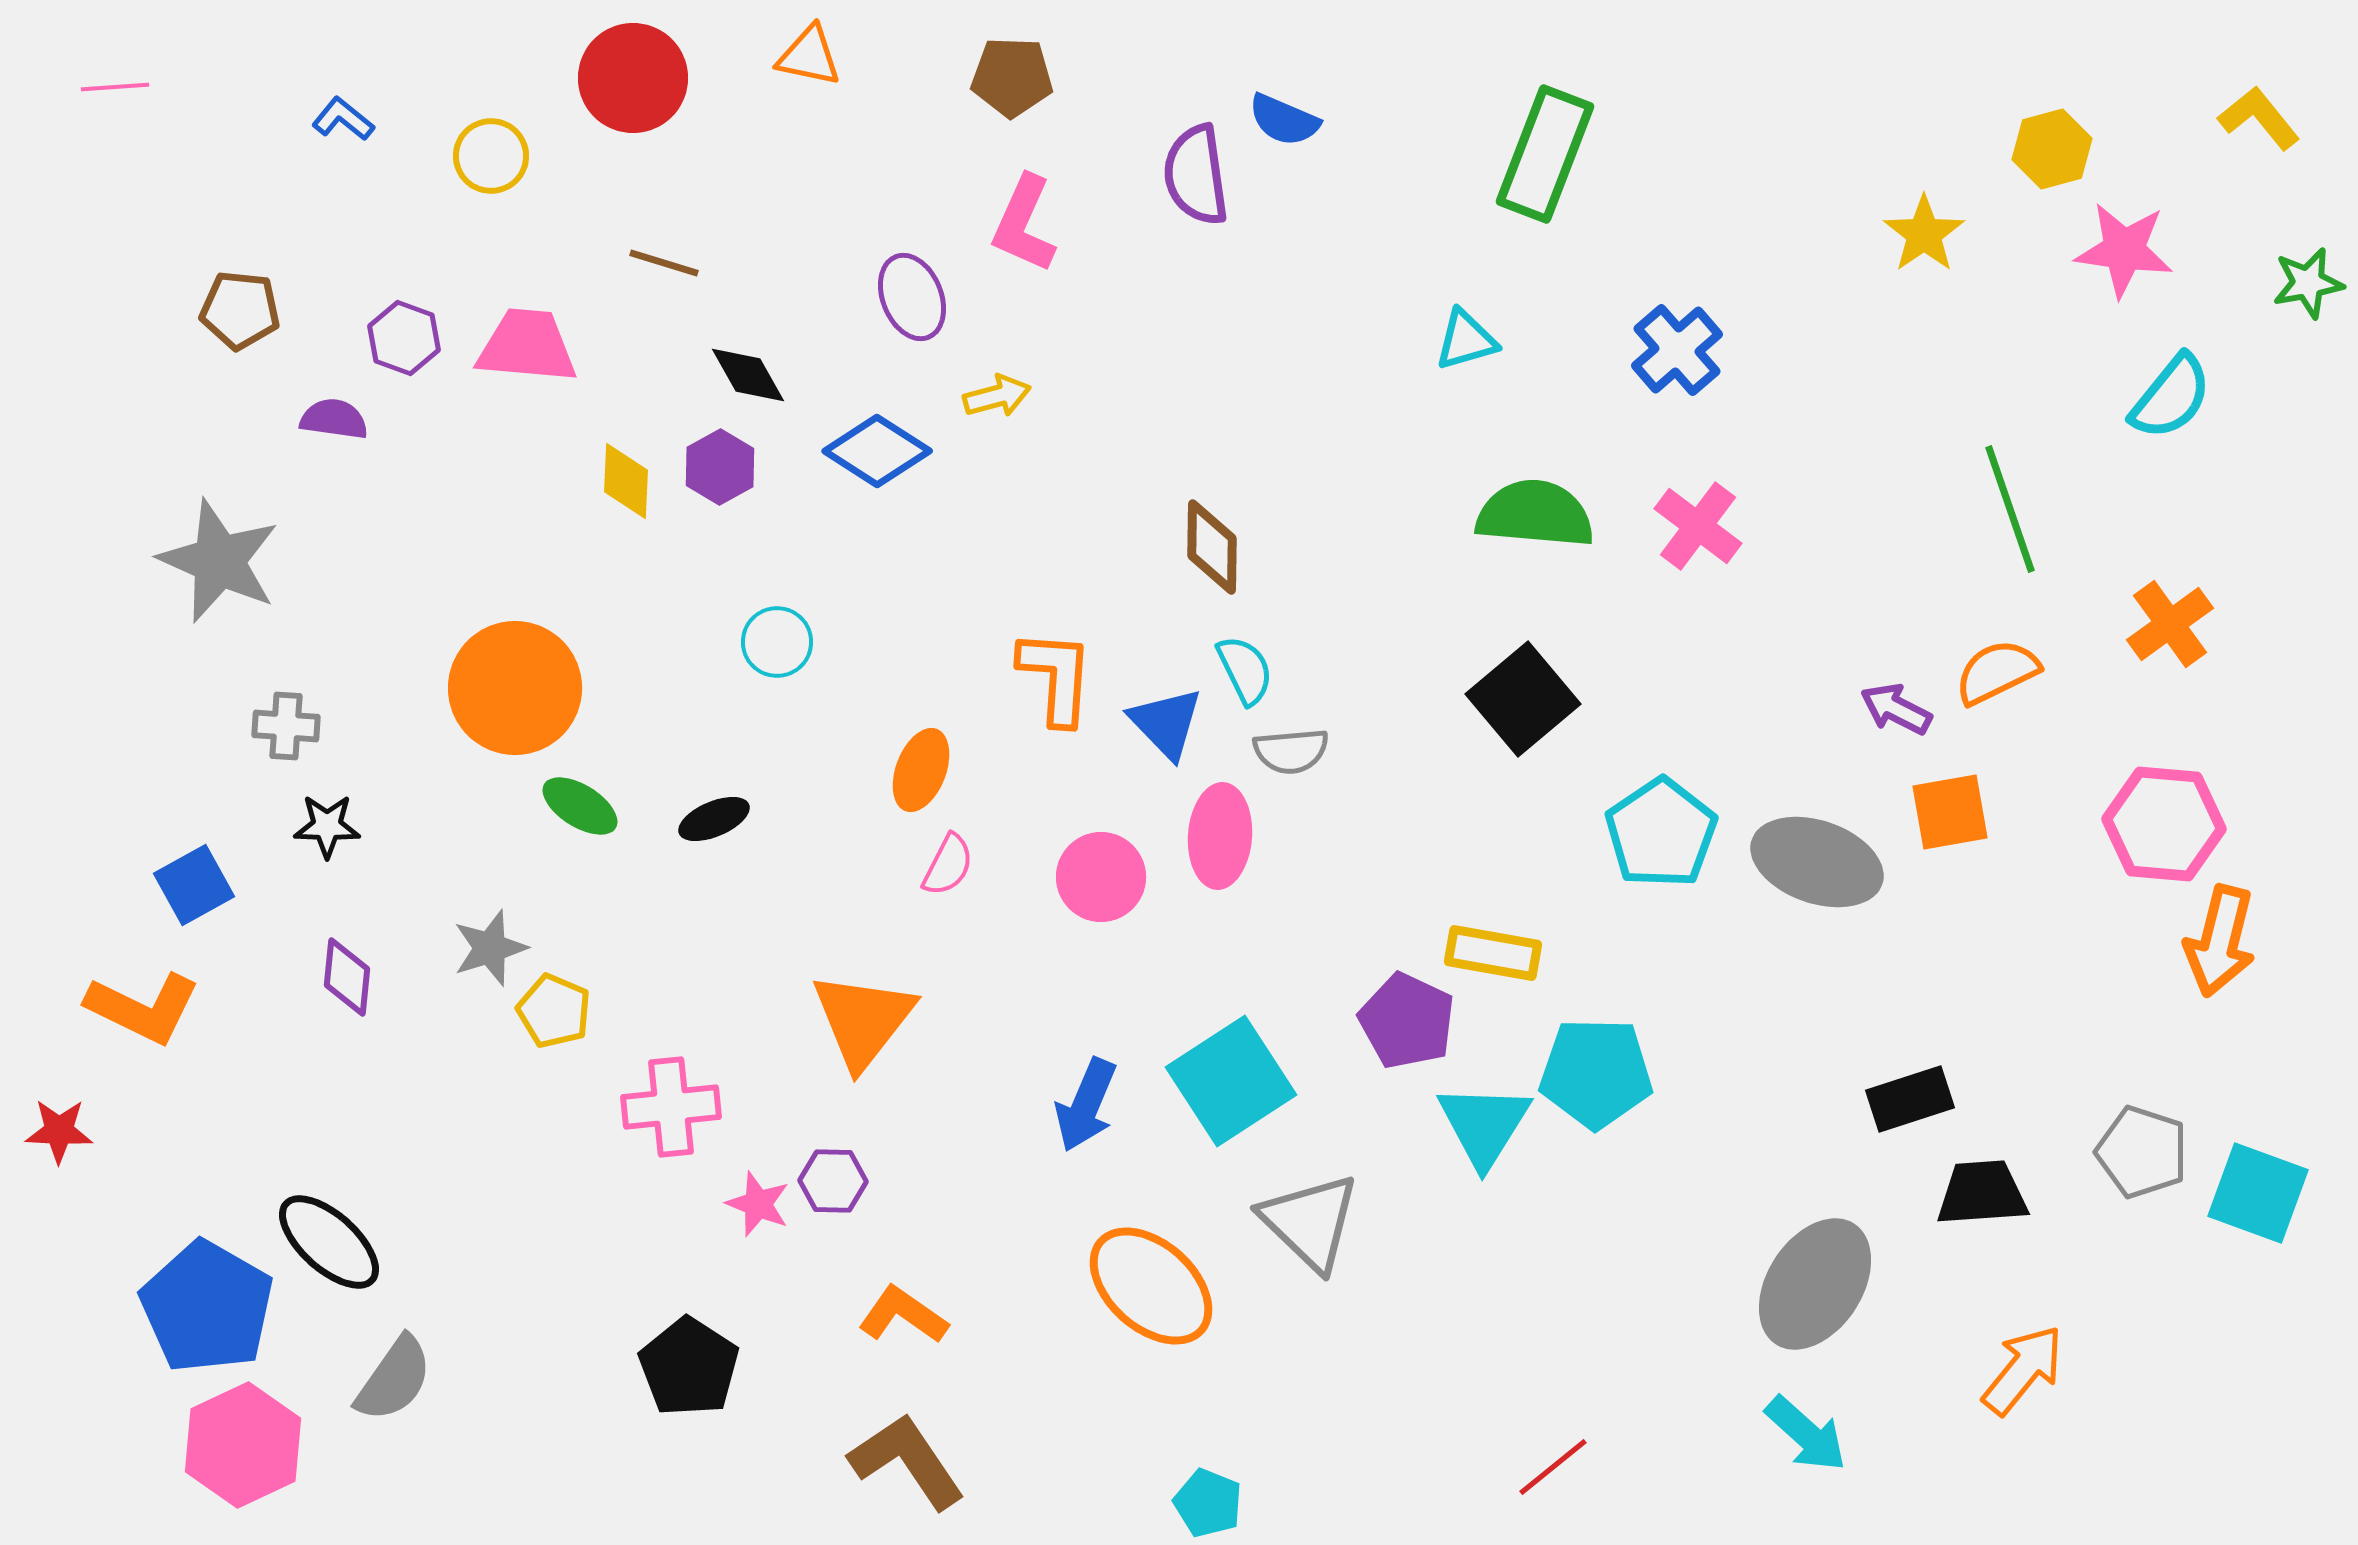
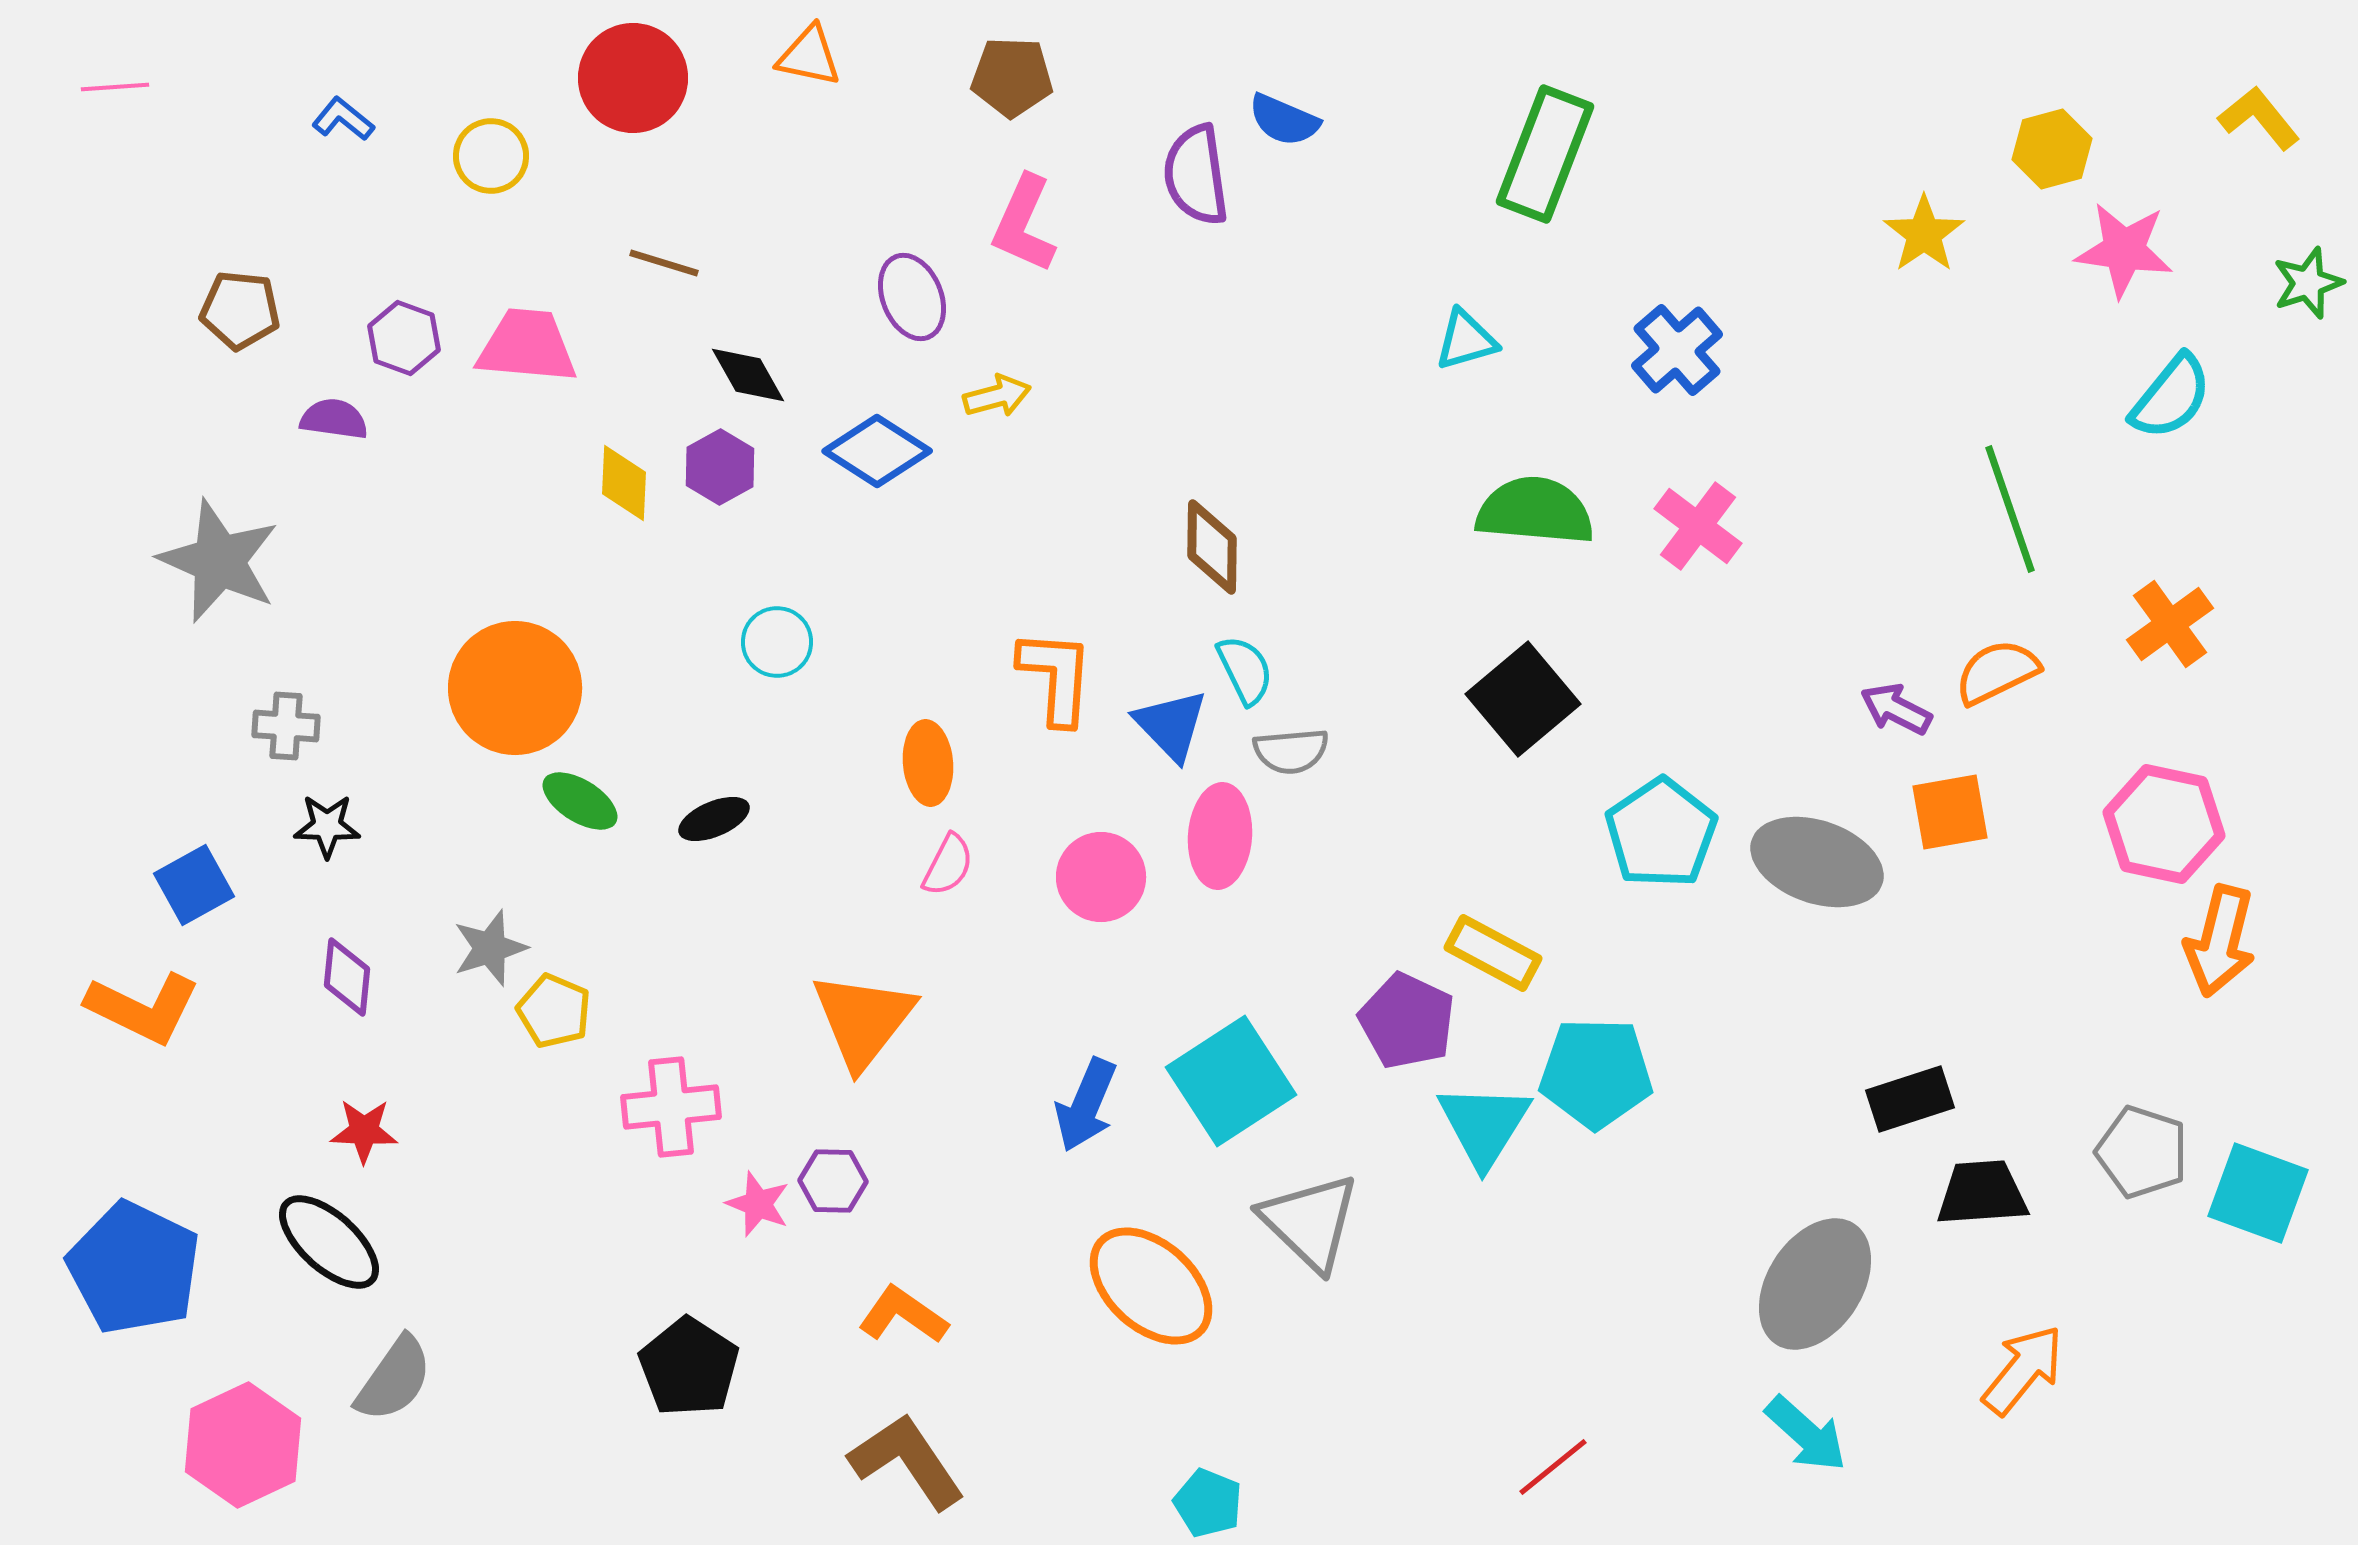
green star at (2308, 283): rotated 8 degrees counterclockwise
yellow diamond at (626, 481): moved 2 px left, 2 px down
green semicircle at (1535, 514): moved 3 px up
blue triangle at (1166, 723): moved 5 px right, 2 px down
orange ellipse at (921, 770): moved 7 px right, 7 px up; rotated 26 degrees counterclockwise
green ellipse at (580, 806): moved 5 px up
pink hexagon at (2164, 824): rotated 7 degrees clockwise
yellow rectangle at (1493, 953): rotated 18 degrees clockwise
red star at (59, 1131): moved 305 px right
blue pentagon at (207, 1307): moved 73 px left, 39 px up; rotated 4 degrees counterclockwise
